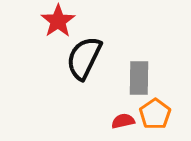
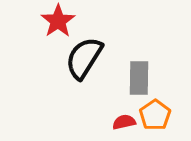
black semicircle: rotated 6 degrees clockwise
orange pentagon: moved 1 px down
red semicircle: moved 1 px right, 1 px down
